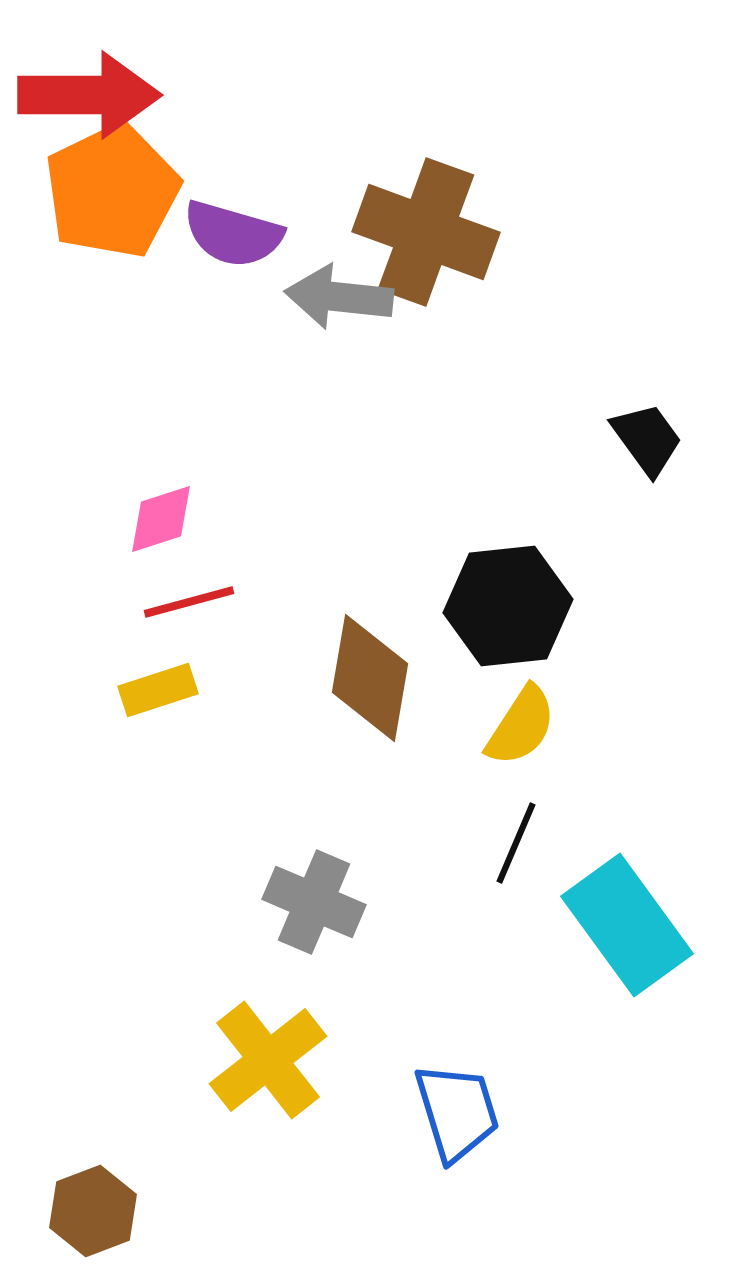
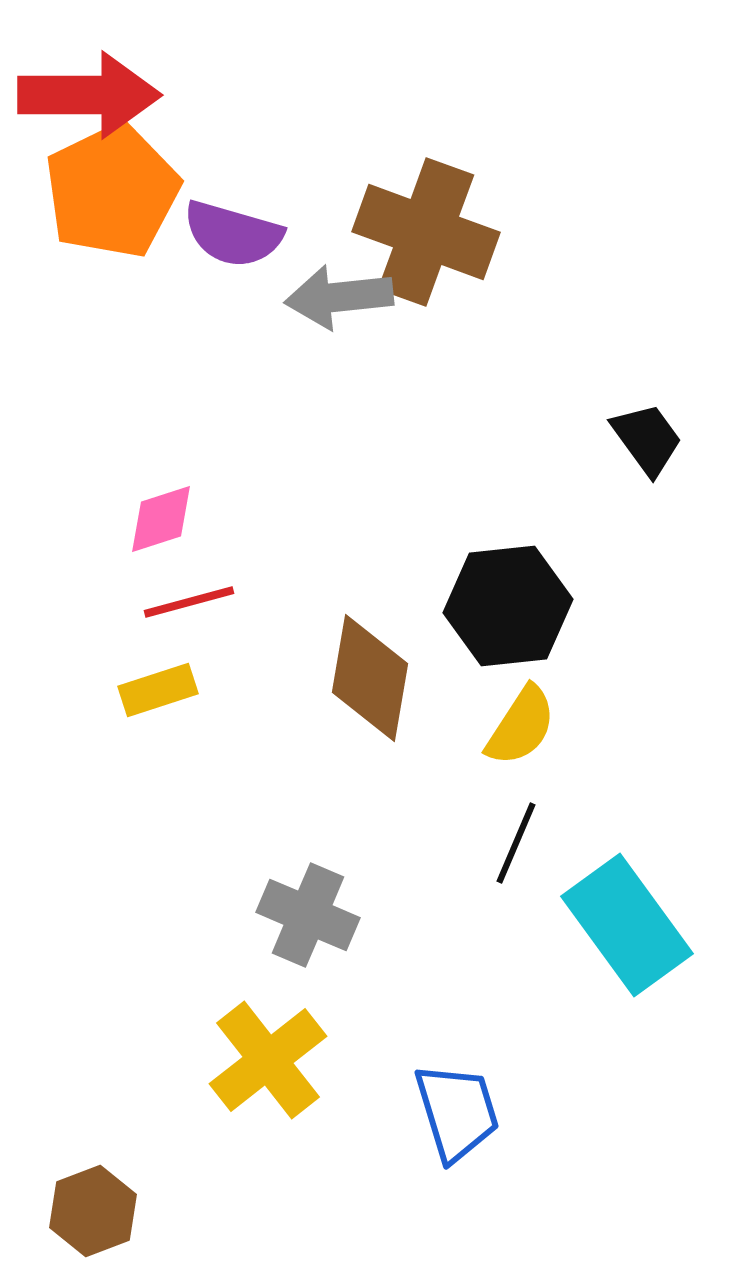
gray arrow: rotated 12 degrees counterclockwise
gray cross: moved 6 px left, 13 px down
